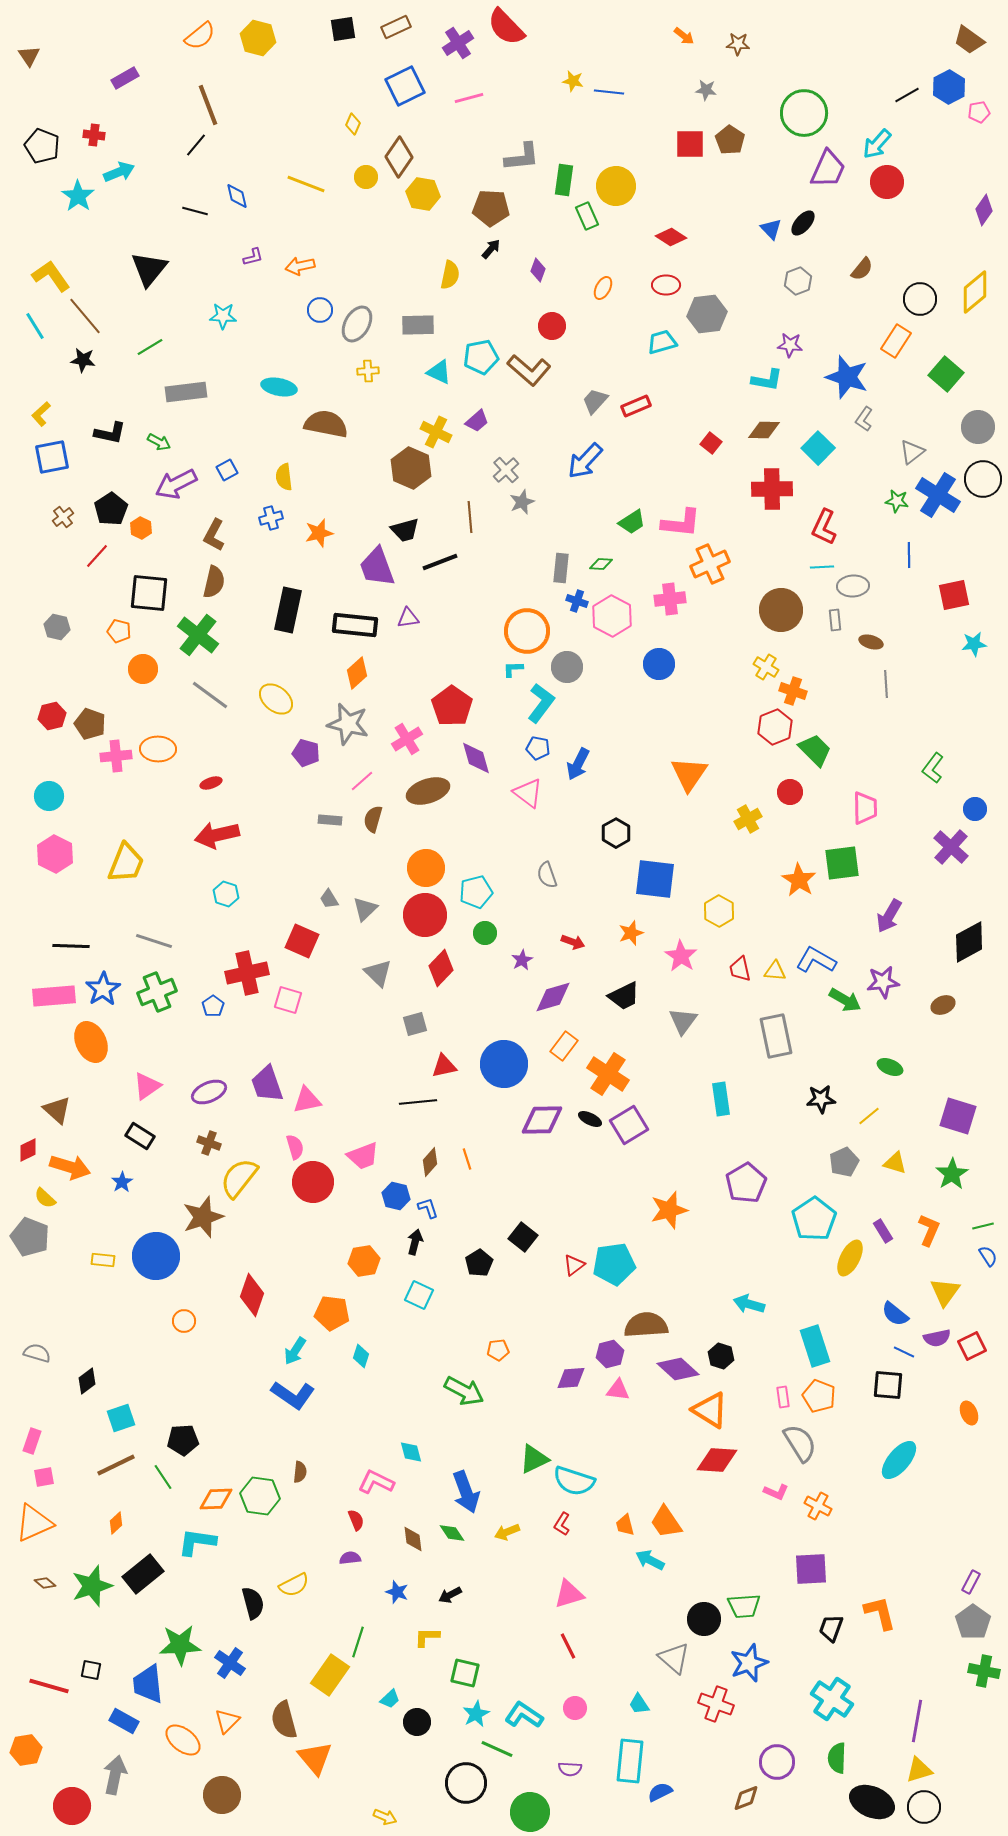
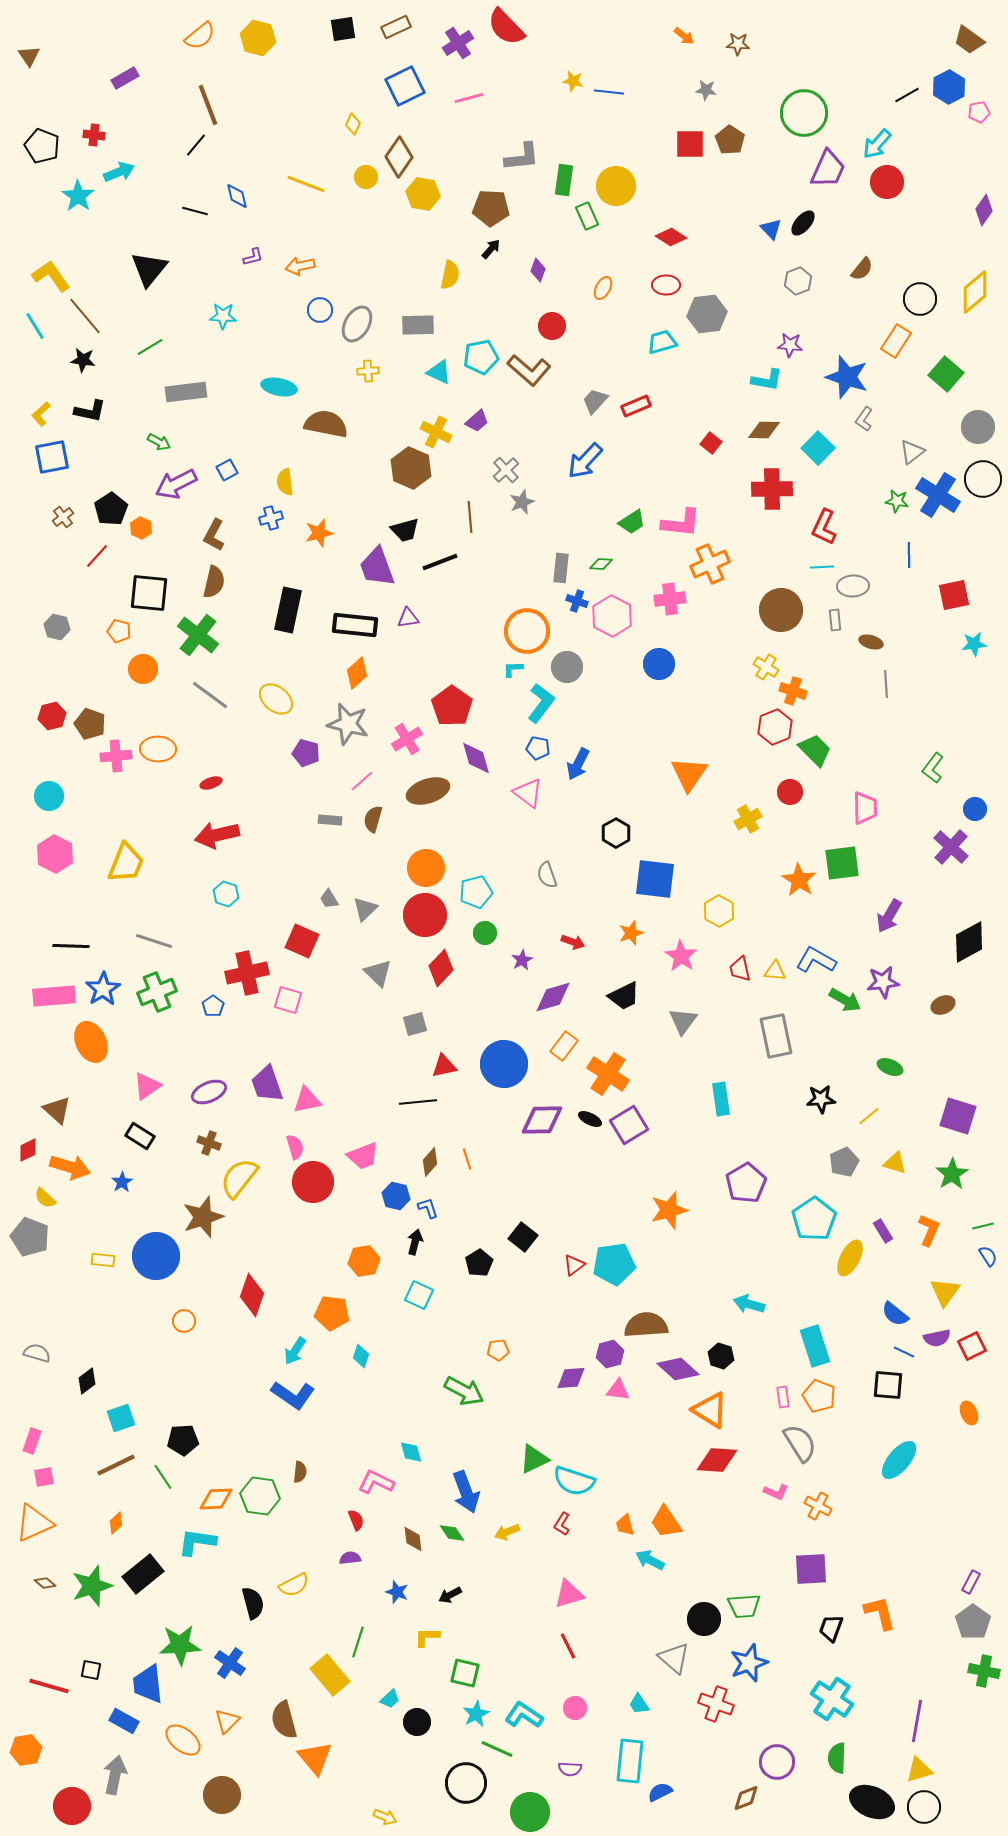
black L-shape at (110, 433): moved 20 px left, 22 px up
yellow semicircle at (284, 477): moved 1 px right, 5 px down
yellow rectangle at (330, 1675): rotated 75 degrees counterclockwise
